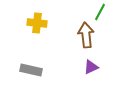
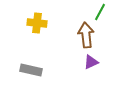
purple triangle: moved 5 px up
